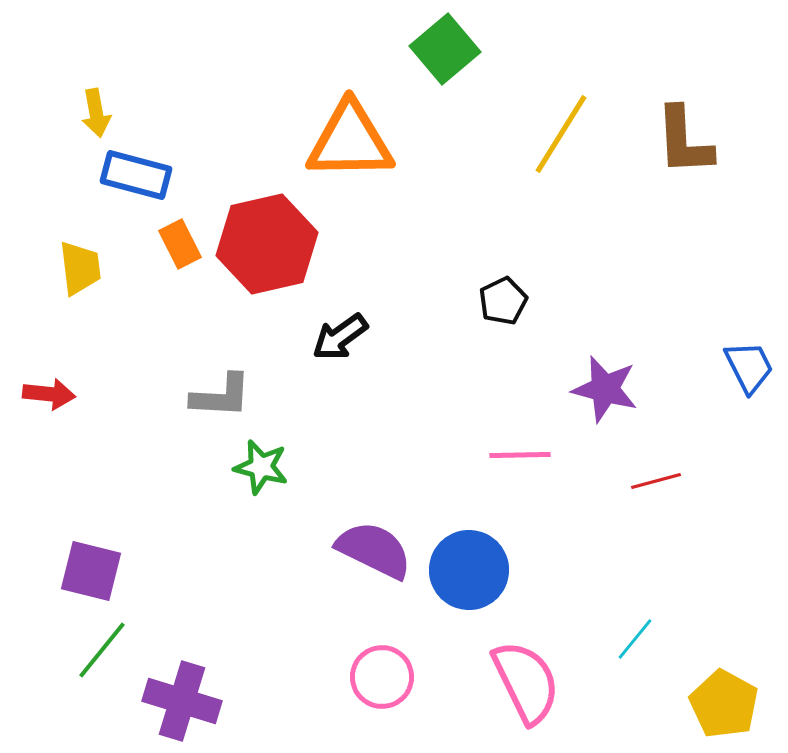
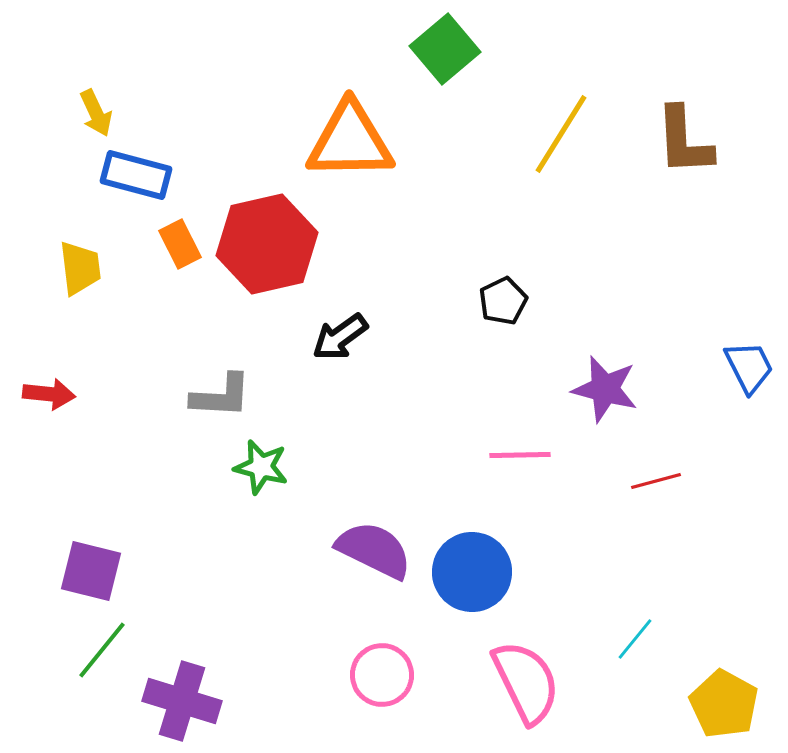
yellow arrow: rotated 15 degrees counterclockwise
blue circle: moved 3 px right, 2 px down
pink circle: moved 2 px up
